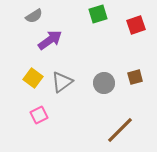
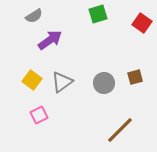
red square: moved 6 px right, 2 px up; rotated 36 degrees counterclockwise
yellow square: moved 1 px left, 2 px down
